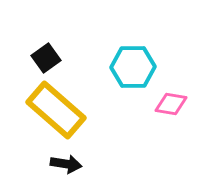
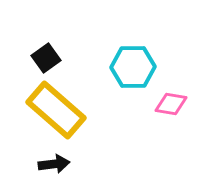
black arrow: moved 12 px left; rotated 16 degrees counterclockwise
